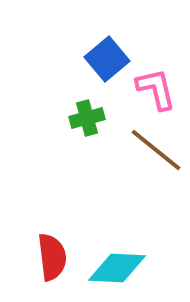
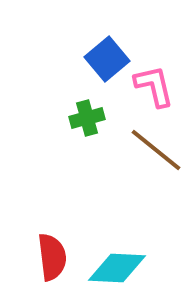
pink L-shape: moved 2 px left, 3 px up
